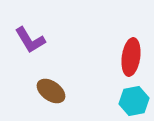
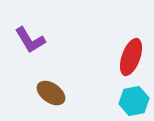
red ellipse: rotated 12 degrees clockwise
brown ellipse: moved 2 px down
